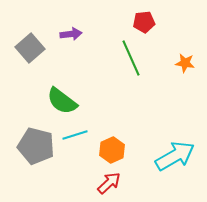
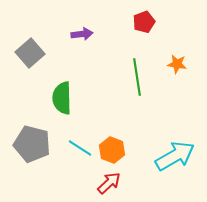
red pentagon: rotated 15 degrees counterclockwise
purple arrow: moved 11 px right
gray square: moved 5 px down
green line: moved 6 px right, 19 px down; rotated 15 degrees clockwise
orange star: moved 8 px left, 1 px down
green semicircle: moved 3 px up; rotated 52 degrees clockwise
cyan line: moved 5 px right, 13 px down; rotated 50 degrees clockwise
gray pentagon: moved 4 px left, 2 px up
orange hexagon: rotated 15 degrees counterclockwise
